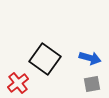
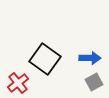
blue arrow: rotated 15 degrees counterclockwise
gray square: moved 2 px right, 2 px up; rotated 18 degrees counterclockwise
